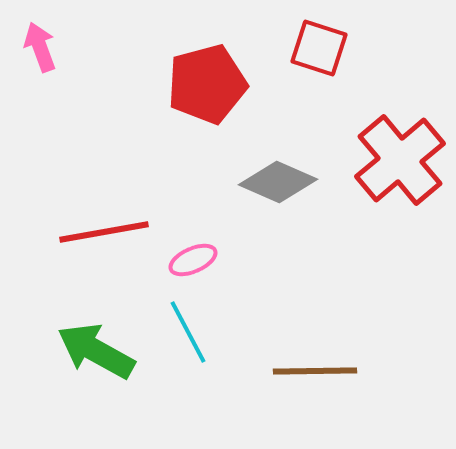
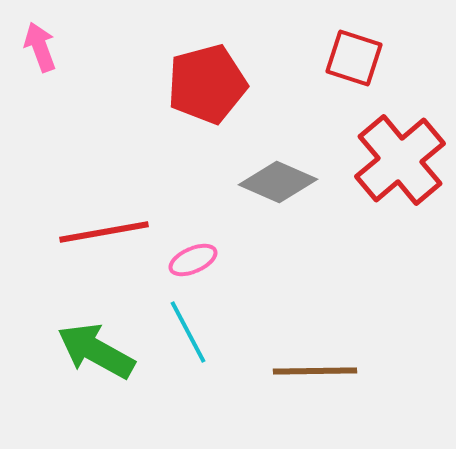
red square: moved 35 px right, 10 px down
